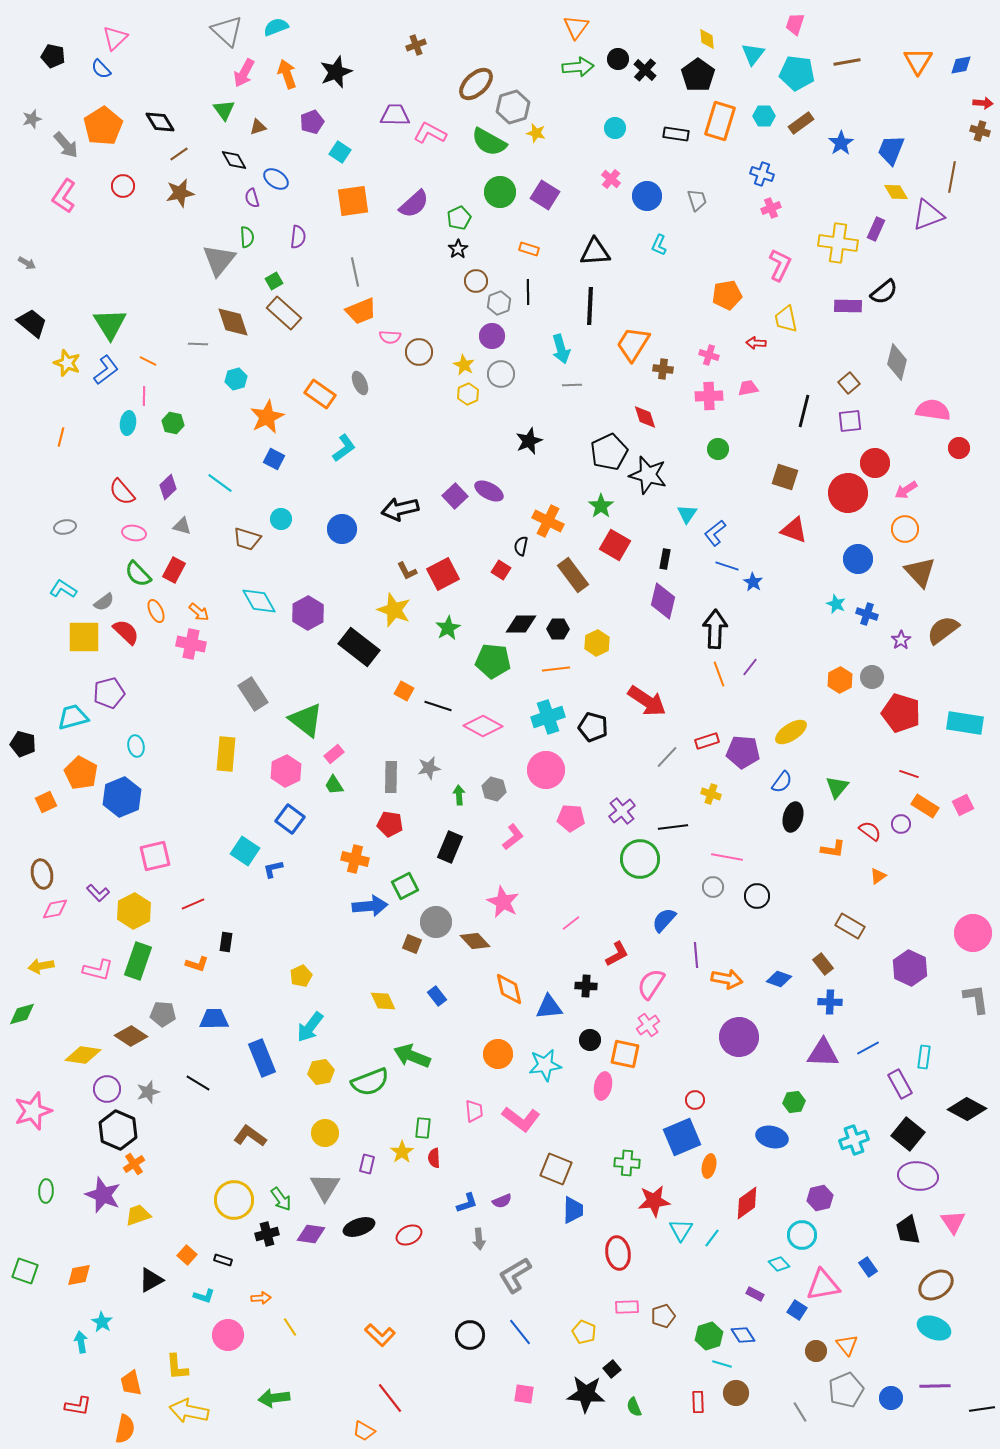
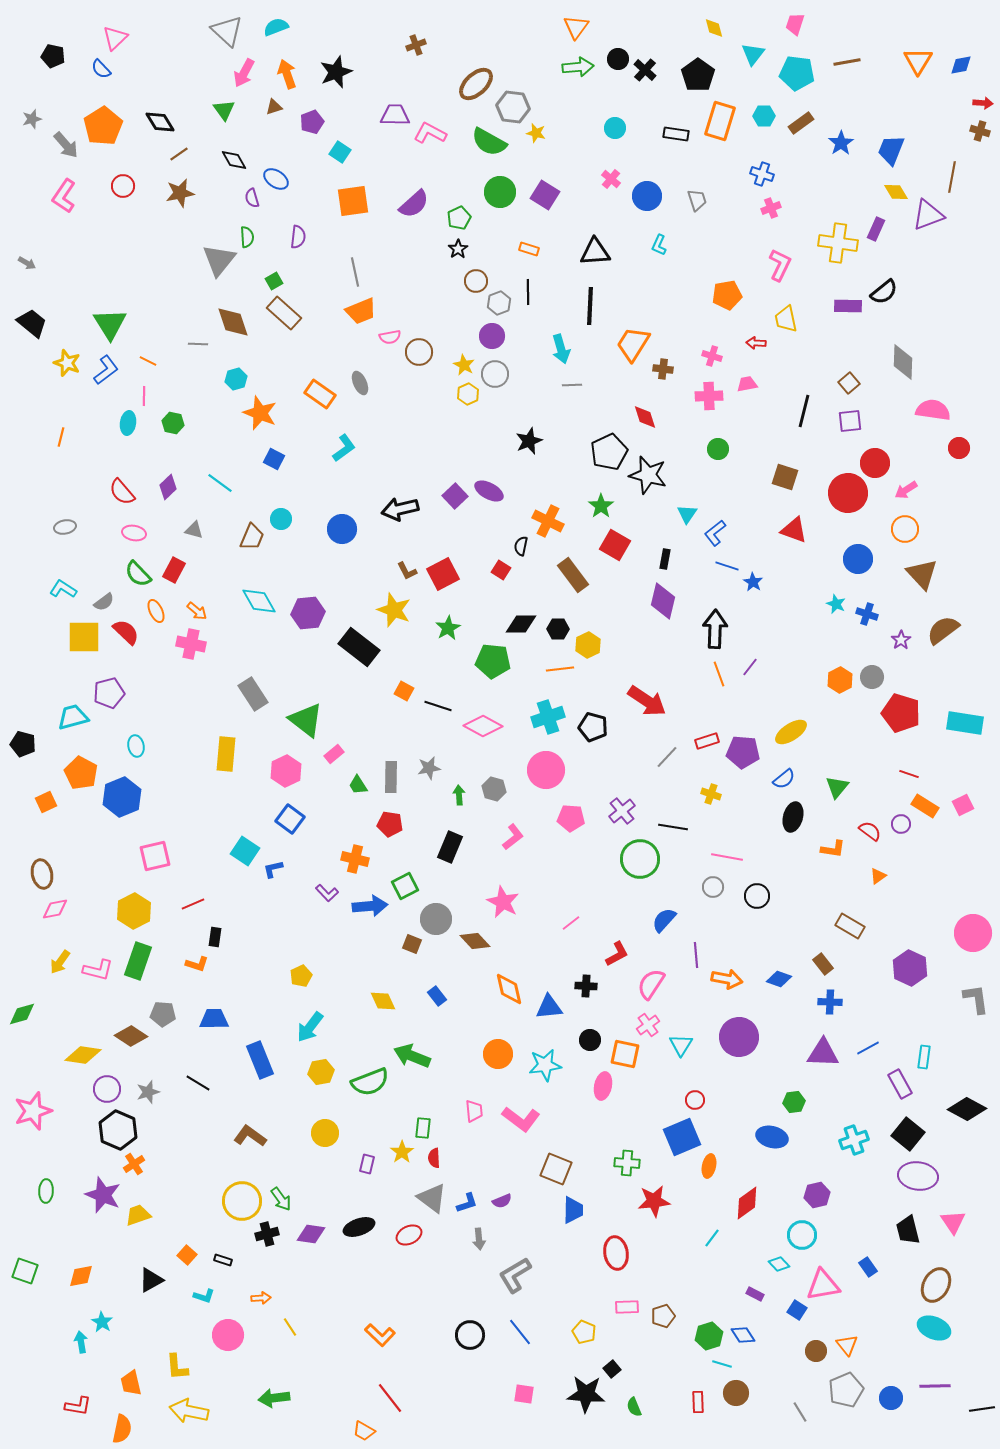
yellow diamond at (707, 39): moved 7 px right, 11 px up; rotated 10 degrees counterclockwise
gray hexagon at (513, 107): rotated 24 degrees clockwise
brown triangle at (258, 127): moved 16 px right, 20 px up
pink semicircle at (390, 337): rotated 15 degrees counterclockwise
pink cross at (709, 355): moved 3 px right, 1 px down
gray diamond at (897, 362): moved 6 px right; rotated 12 degrees counterclockwise
gray circle at (501, 374): moved 6 px left
pink trapezoid at (748, 388): moved 1 px left, 4 px up
orange star at (267, 417): moved 7 px left, 4 px up; rotated 24 degrees counterclockwise
gray triangle at (182, 526): moved 12 px right, 4 px down
brown trapezoid at (247, 539): moved 5 px right, 2 px up; rotated 84 degrees counterclockwise
brown triangle at (920, 572): moved 2 px right, 2 px down
orange arrow at (199, 612): moved 2 px left, 1 px up
purple hexagon at (308, 613): rotated 24 degrees clockwise
yellow hexagon at (597, 643): moved 9 px left, 2 px down
orange line at (556, 669): moved 4 px right
blue semicircle at (782, 782): moved 2 px right, 3 px up; rotated 15 degrees clockwise
green trapezoid at (334, 785): moved 24 px right
black line at (673, 827): rotated 16 degrees clockwise
purple L-shape at (98, 893): moved 229 px right
gray circle at (436, 922): moved 3 px up
black rectangle at (226, 942): moved 11 px left, 5 px up
yellow arrow at (41, 966): moved 19 px right, 4 px up; rotated 45 degrees counterclockwise
blue rectangle at (262, 1058): moved 2 px left, 2 px down
gray triangle at (325, 1187): moved 107 px right, 11 px down; rotated 24 degrees counterclockwise
purple hexagon at (820, 1198): moved 3 px left, 3 px up
yellow circle at (234, 1200): moved 8 px right, 1 px down
cyan triangle at (681, 1230): moved 185 px up
red ellipse at (618, 1253): moved 2 px left
orange diamond at (79, 1275): moved 2 px right, 1 px down
brown ellipse at (936, 1285): rotated 28 degrees counterclockwise
orange semicircle at (125, 1429): moved 3 px left
